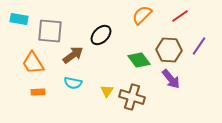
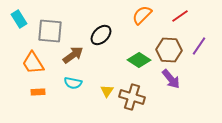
cyan rectangle: rotated 48 degrees clockwise
green diamond: rotated 20 degrees counterclockwise
